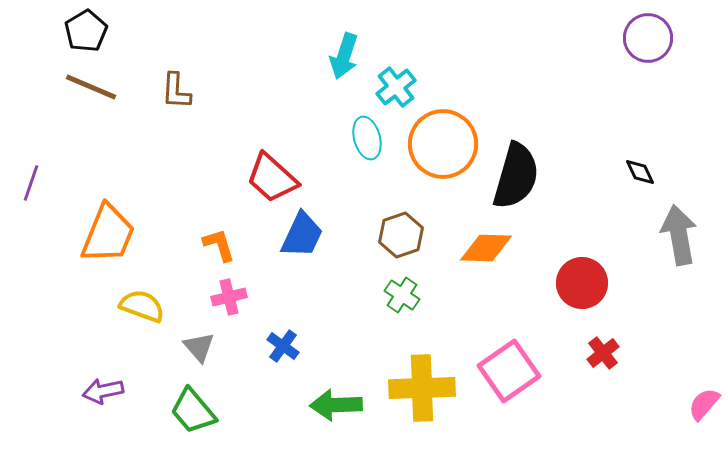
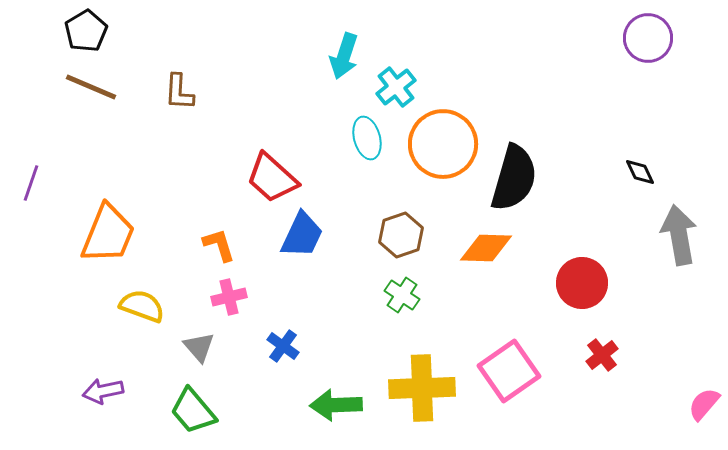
brown L-shape: moved 3 px right, 1 px down
black semicircle: moved 2 px left, 2 px down
red cross: moved 1 px left, 2 px down
